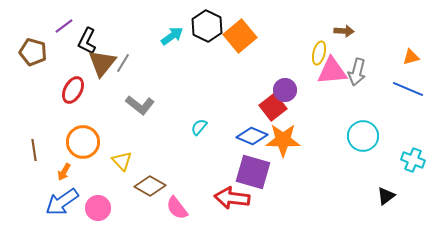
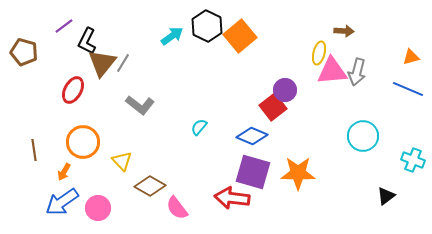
brown pentagon: moved 9 px left
orange star: moved 15 px right, 33 px down
